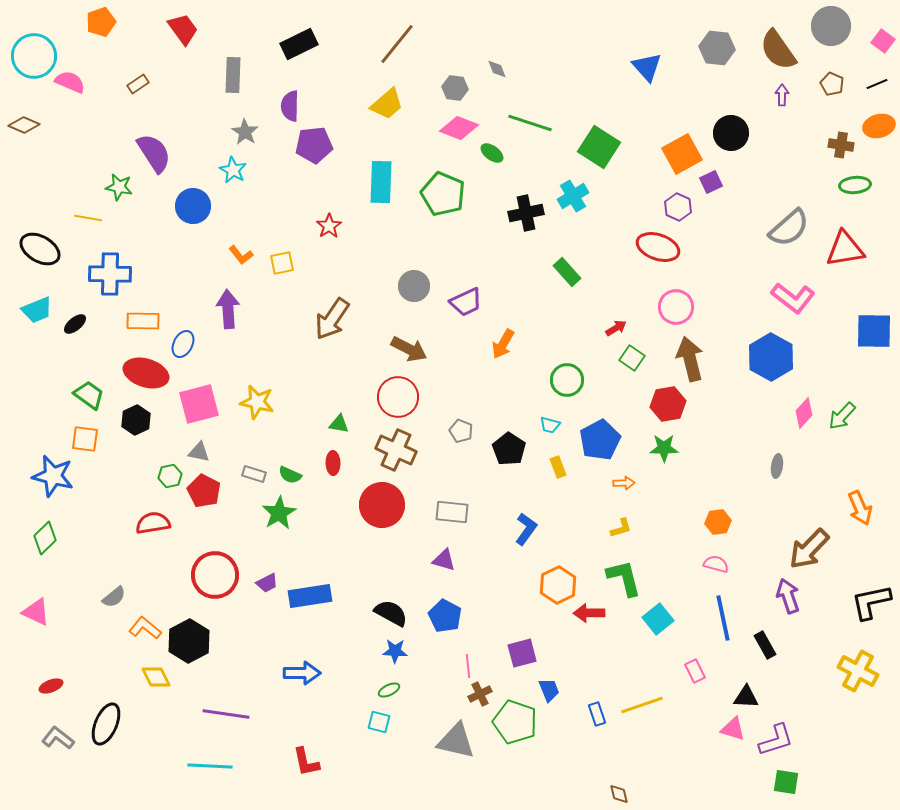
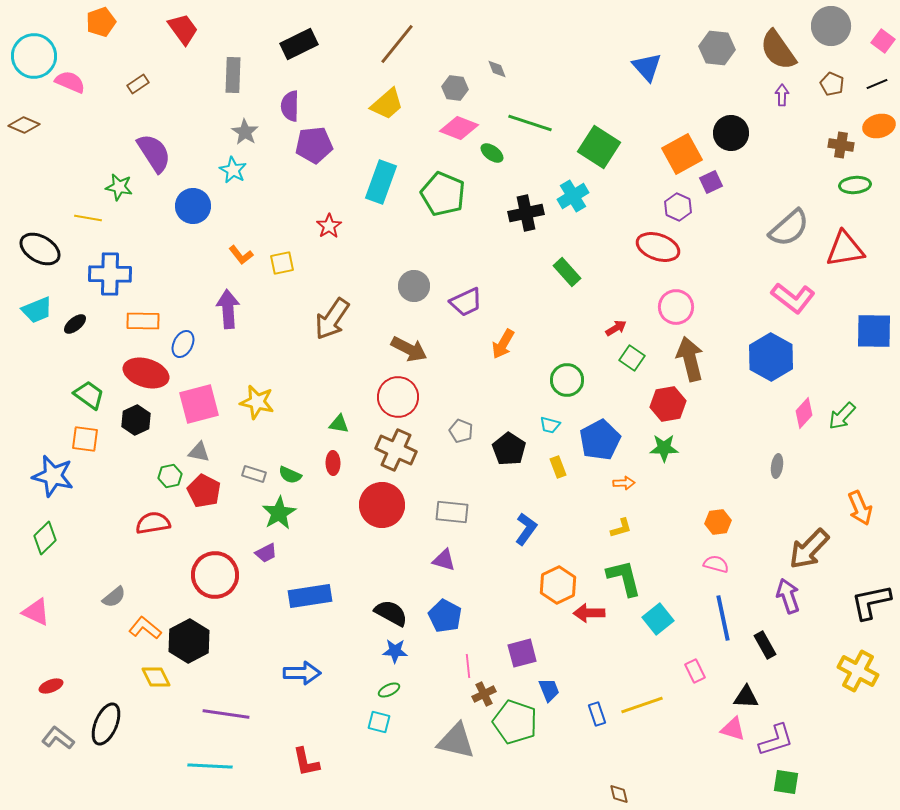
cyan rectangle at (381, 182): rotated 18 degrees clockwise
purple trapezoid at (267, 583): moved 1 px left, 30 px up
brown cross at (480, 694): moved 4 px right
